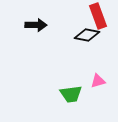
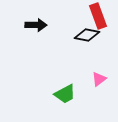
pink triangle: moved 1 px right, 2 px up; rotated 21 degrees counterclockwise
green trapezoid: moved 6 px left; rotated 20 degrees counterclockwise
